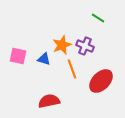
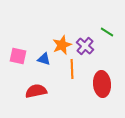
green line: moved 9 px right, 14 px down
purple cross: rotated 18 degrees clockwise
orange line: rotated 18 degrees clockwise
red ellipse: moved 1 px right, 3 px down; rotated 50 degrees counterclockwise
red semicircle: moved 13 px left, 10 px up
